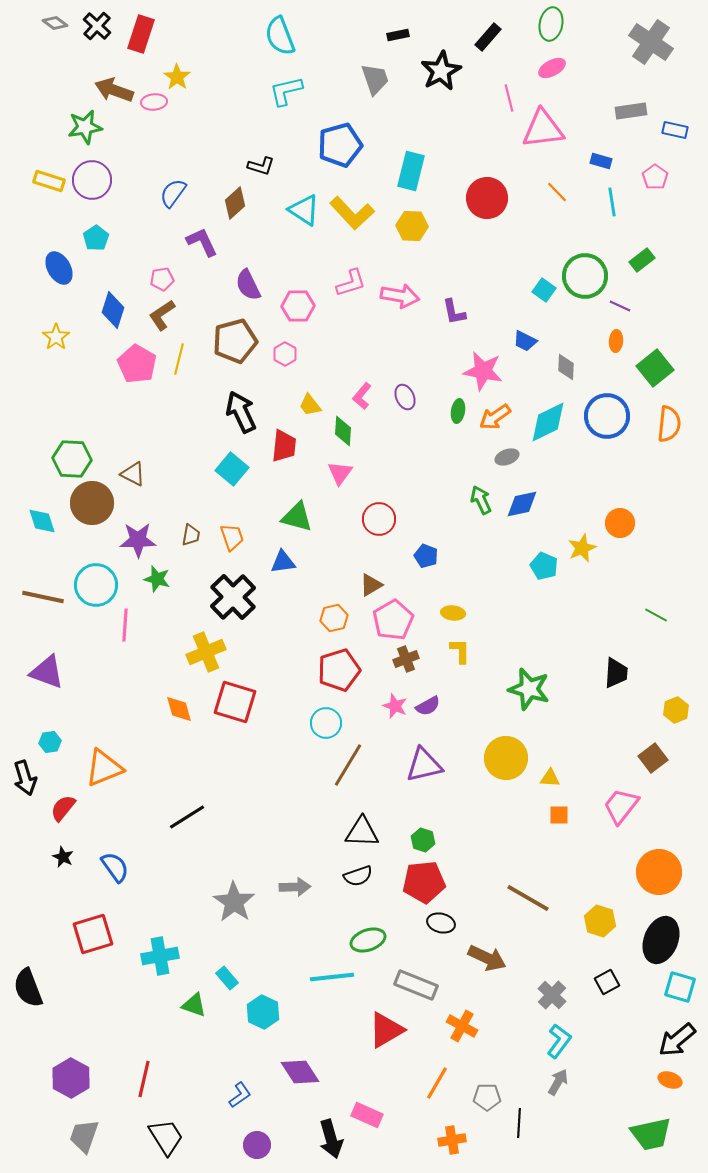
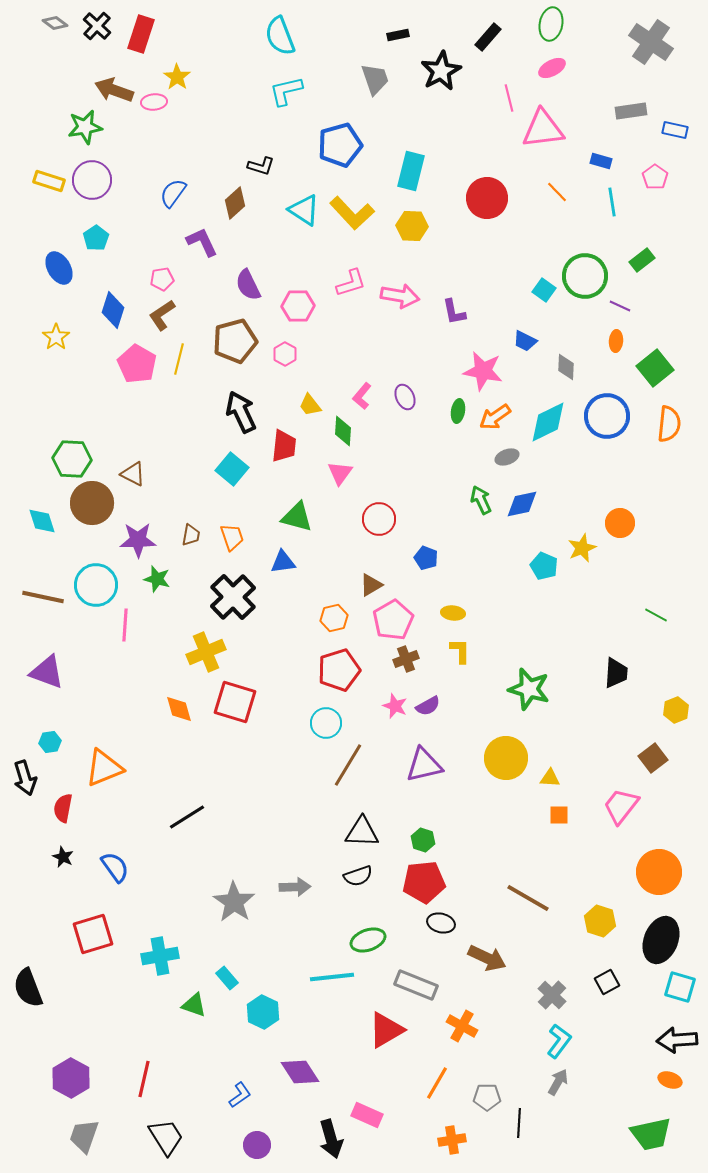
blue pentagon at (426, 556): moved 2 px down
red semicircle at (63, 808): rotated 28 degrees counterclockwise
black arrow at (677, 1040): rotated 36 degrees clockwise
